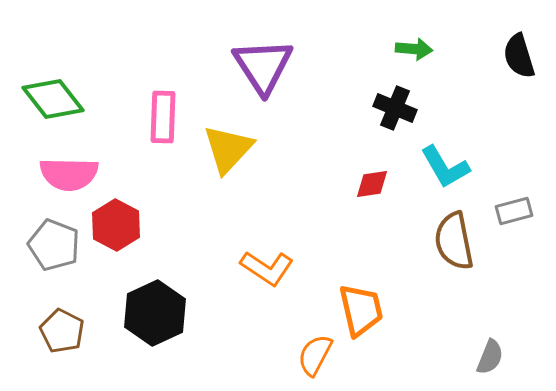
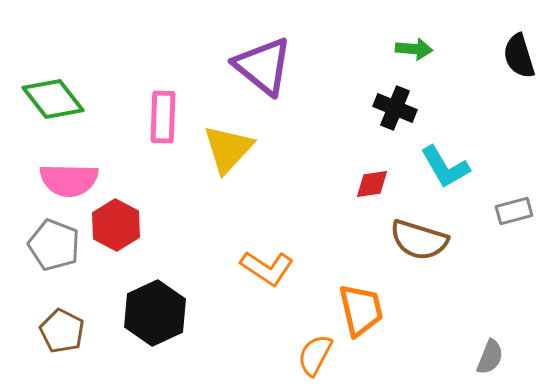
purple triangle: rotated 18 degrees counterclockwise
pink semicircle: moved 6 px down
brown semicircle: moved 35 px left, 1 px up; rotated 62 degrees counterclockwise
